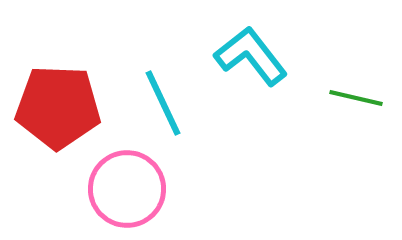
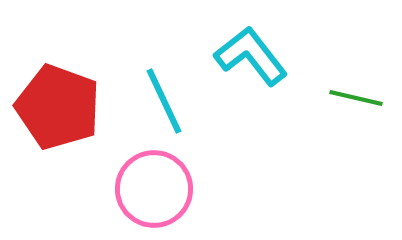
cyan line: moved 1 px right, 2 px up
red pentagon: rotated 18 degrees clockwise
pink circle: moved 27 px right
